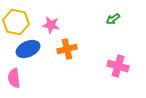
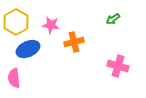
yellow hexagon: rotated 20 degrees clockwise
orange cross: moved 7 px right, 7 px up
